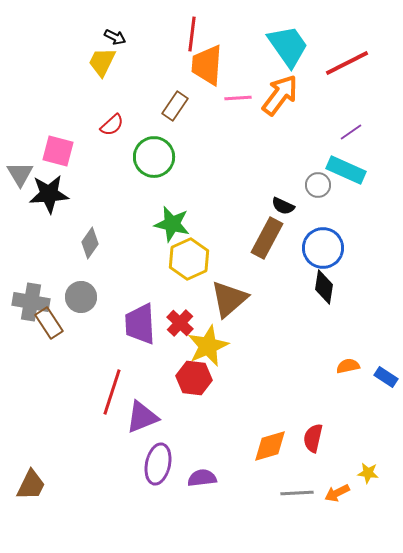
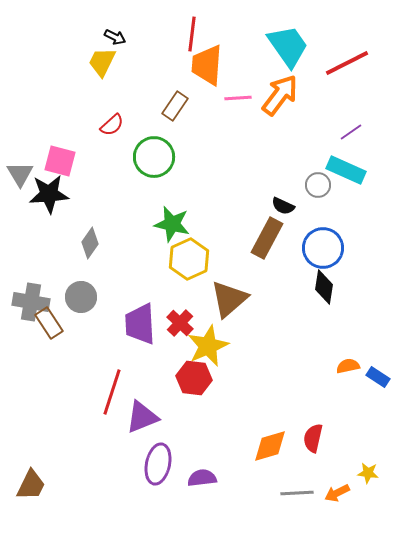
pink square at (58, 151): moved 2 px right, 10 px down
blue rectangle at (386, 377): moved 8 px left
